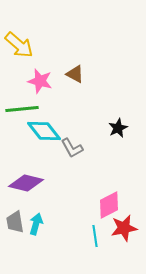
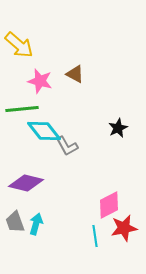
gray L-shape: moved 5 px left, 2 px up
gray trapezoid: rotated 10 degrees counterclockwise
